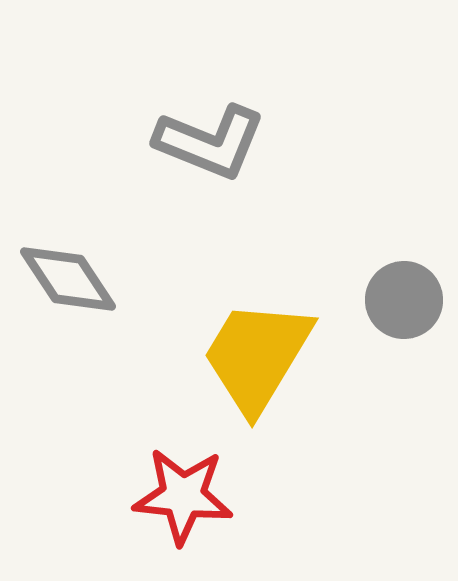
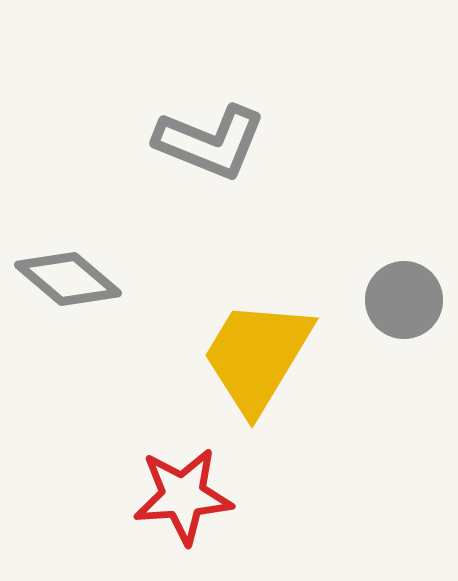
gray diamond: rotated 16 degrees counterclockwise
red star: rotated 10 degrees counterclockwise
